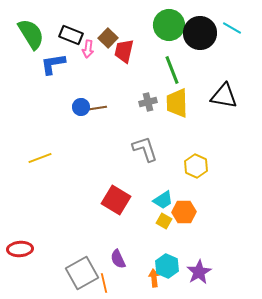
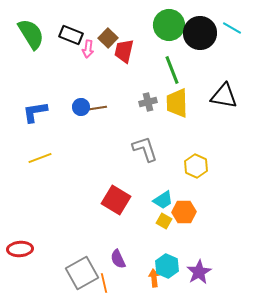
blue L-shape: moved 18 px left, 48 px down
